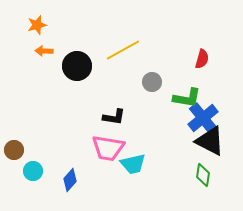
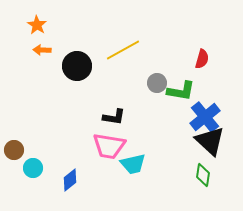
orange star: rotated 24 degrees counterclockwise
orange arrow: moved 2 px left, 1 px up
gray circle: moved 5 px right, 1 px down
green L-shape: moved 6 px left, 7 px up
blue cross: moved 2 px right, 1 px up
black triangle: rotated 16 degrees clockwise
pink trapezoid: moved 1 px right, 2 px up
cyan circle: moved 3 px up
blue diamond: rotated 10 degrees clockwise
